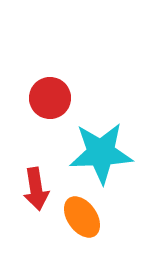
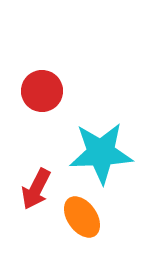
red circle: moved 8 px left, 7 px up
red arrow: rotated 36 degrees clockwise
